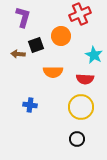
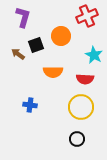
red cross: moved 7 px right, 2 px down
brown arrow: rotated 32 degrees clockwise
